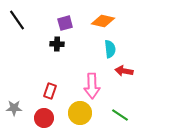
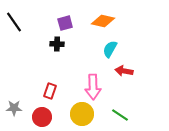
black line: moved 3 px left, 2 px down
cyan semicircle: rotated 144 degrees counterclockwise
pink arrow: moved 1 px right, 1 px down
yellow circle: moved 2 px right, 1 px down
red circle: moved 2 px left, 1 px up
